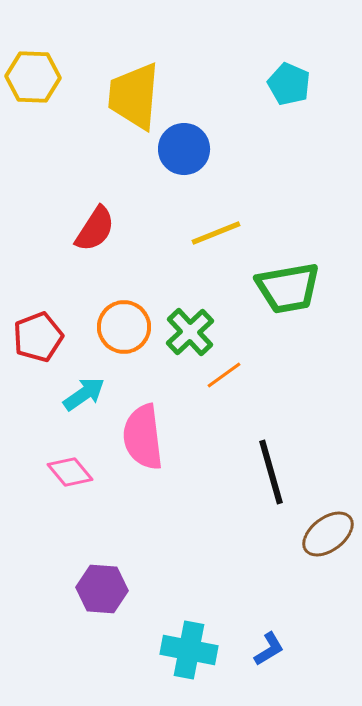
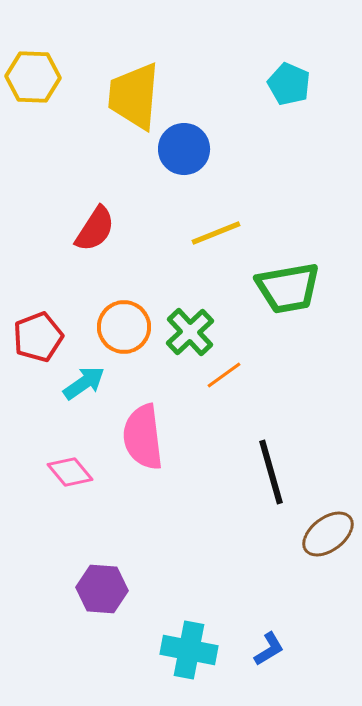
cyan arrow: moved 11 px up
